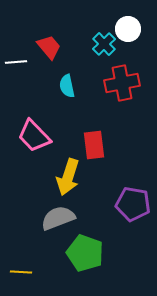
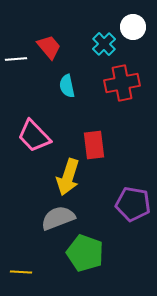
white circle: moved 5 px right, 2 px up
white line: moved 3 px up
